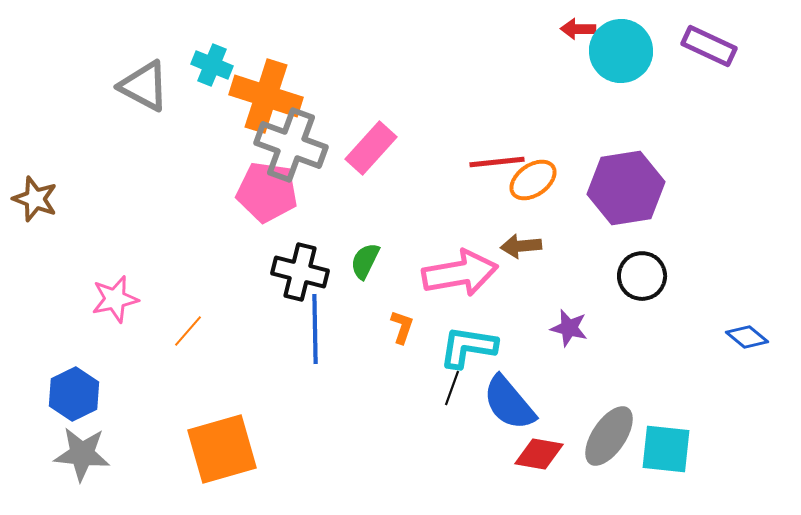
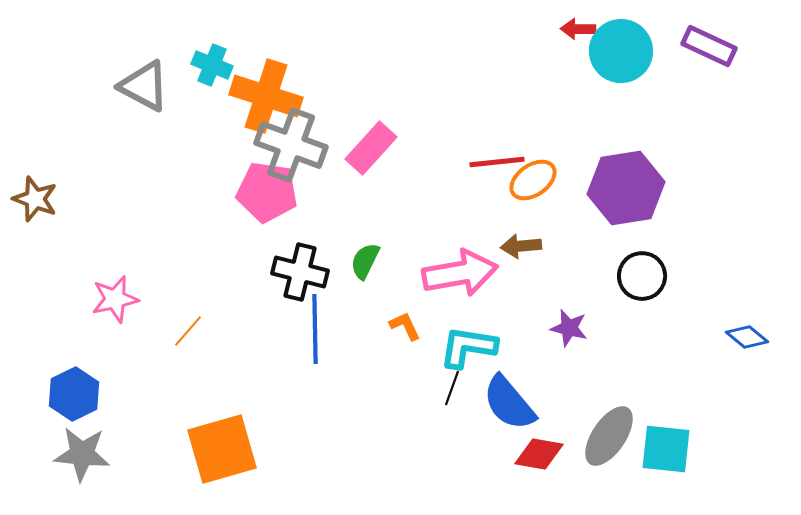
orange L-shape: moved 3 px right, 1 px up; rotated 44 degrees counterclockwise
